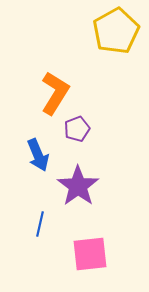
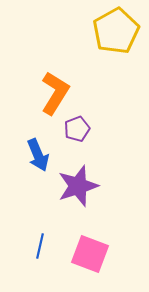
purple star: rotated 18 degrees clockwise
blue line: moved 22 px down
pink square: rotated 27 degrees clockwise
